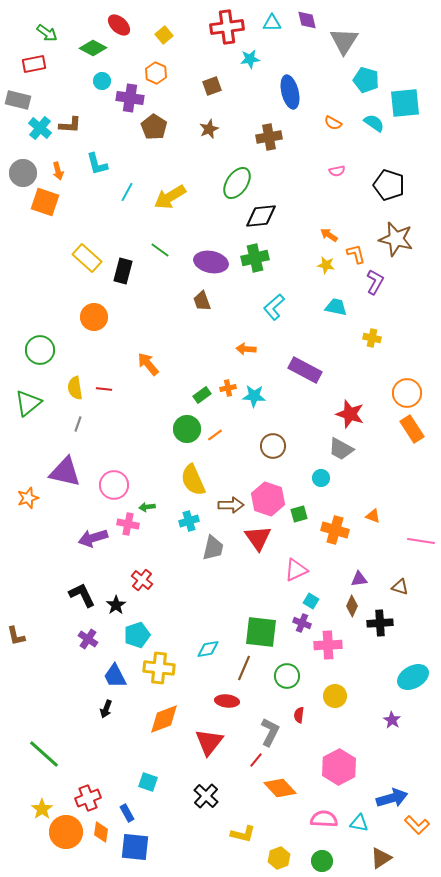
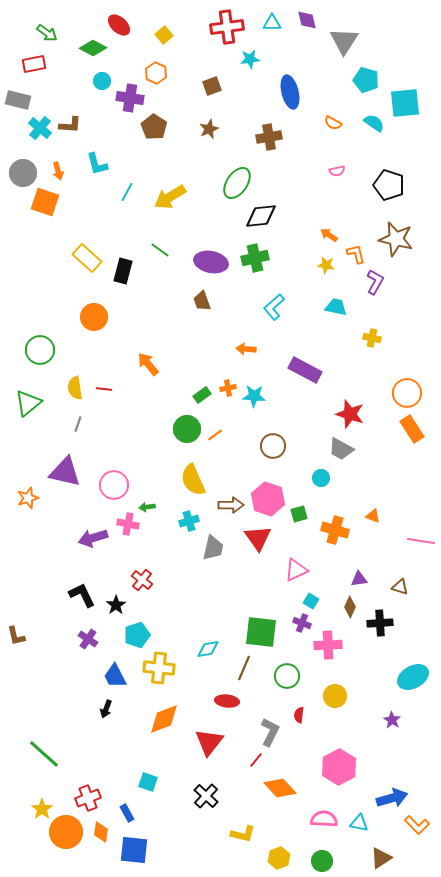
brown diamond at (352, 606): moved 2 px left, 1 px down
blue square at (135, 847): moved 1 px left, 3 px down
